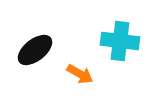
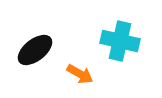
cyan cross: rotated 6 degrees clockwise
